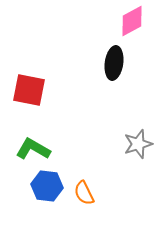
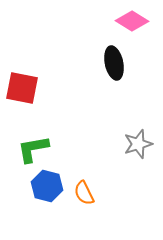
pink diamond: rotated 60 degrees clockwise
black ellipse: rotated 20 degrees counterclockwise
red square: moved 7 px left, 2 px up
green L-shape: rotated 40 degrees counterclockwise
blue hexagon: rotated 8 degrees clockwise
